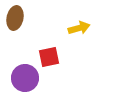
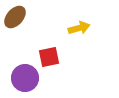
brown ellipse: moved 1 px up; rotated 30 degrees clockwise
